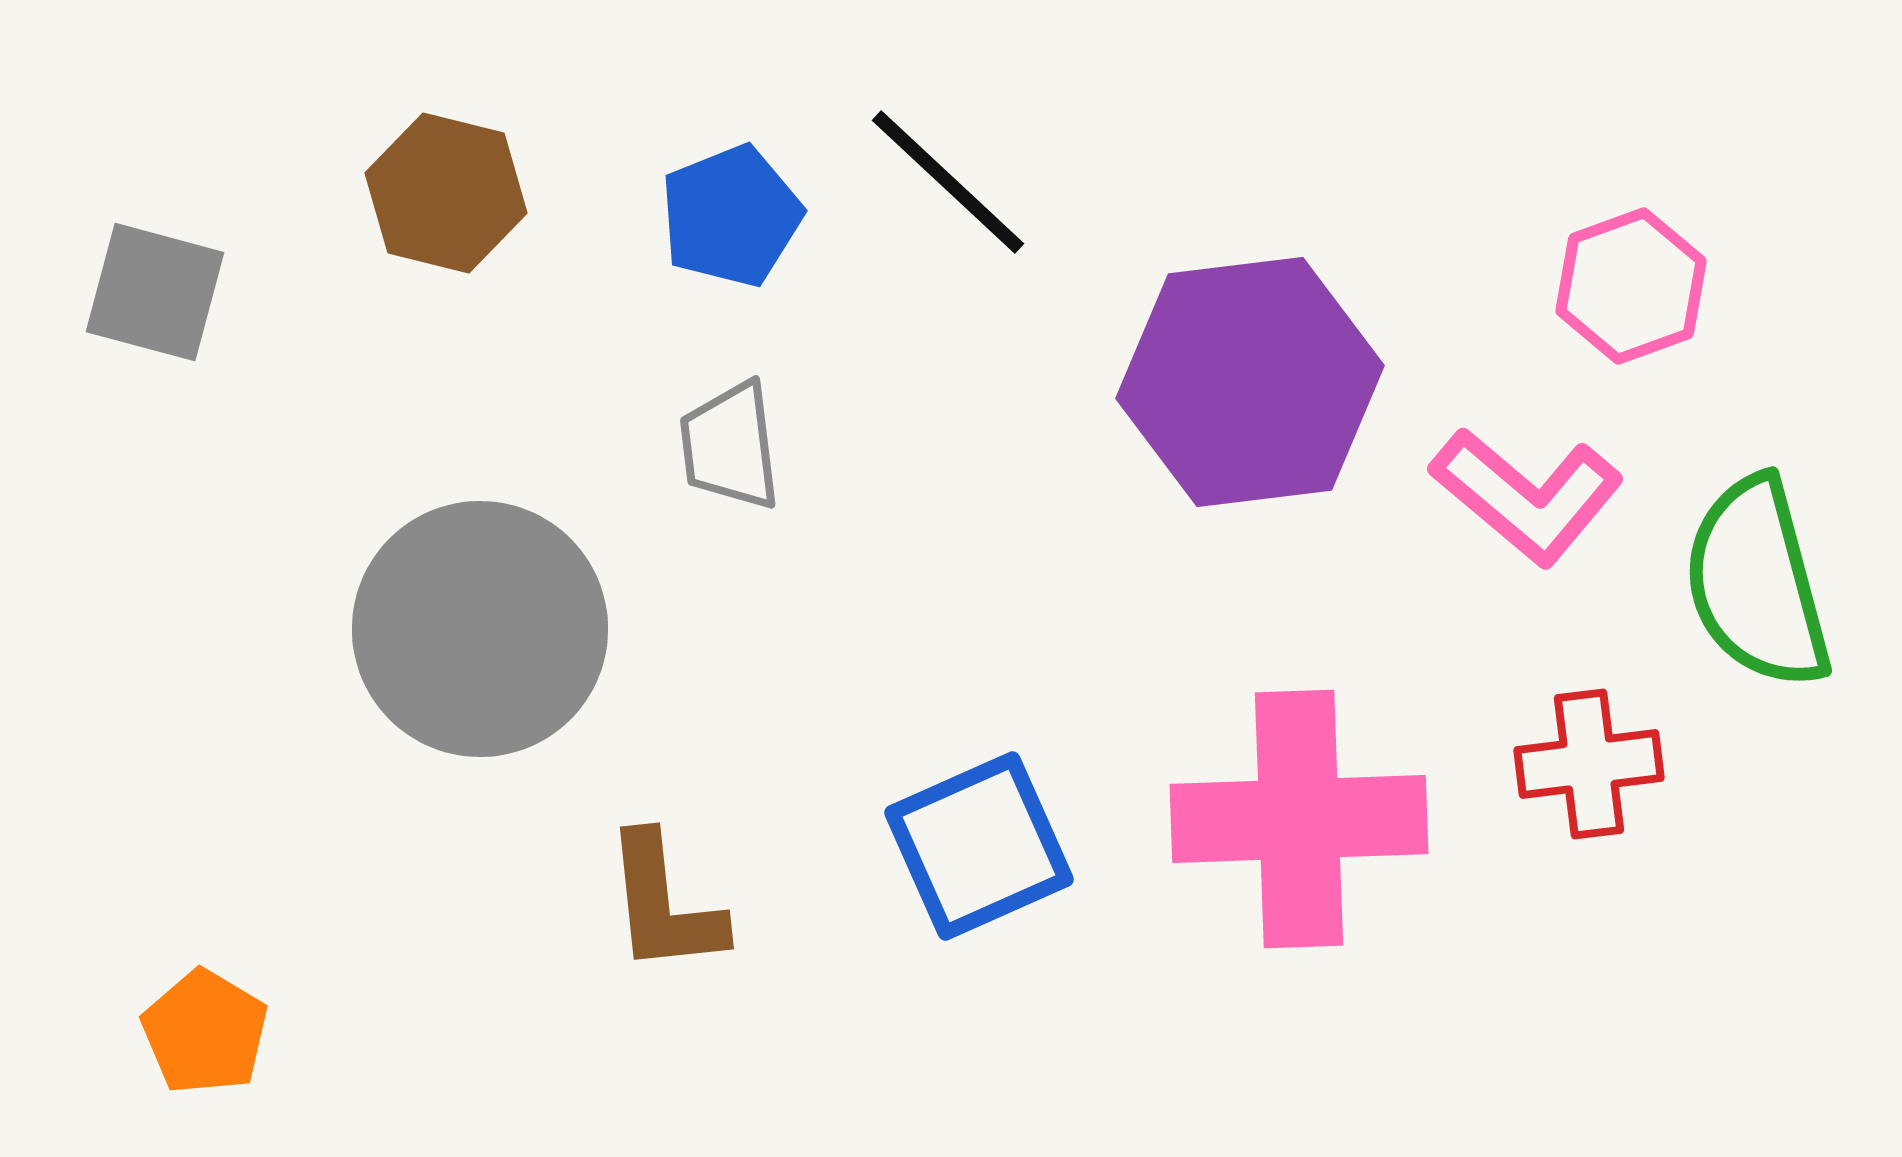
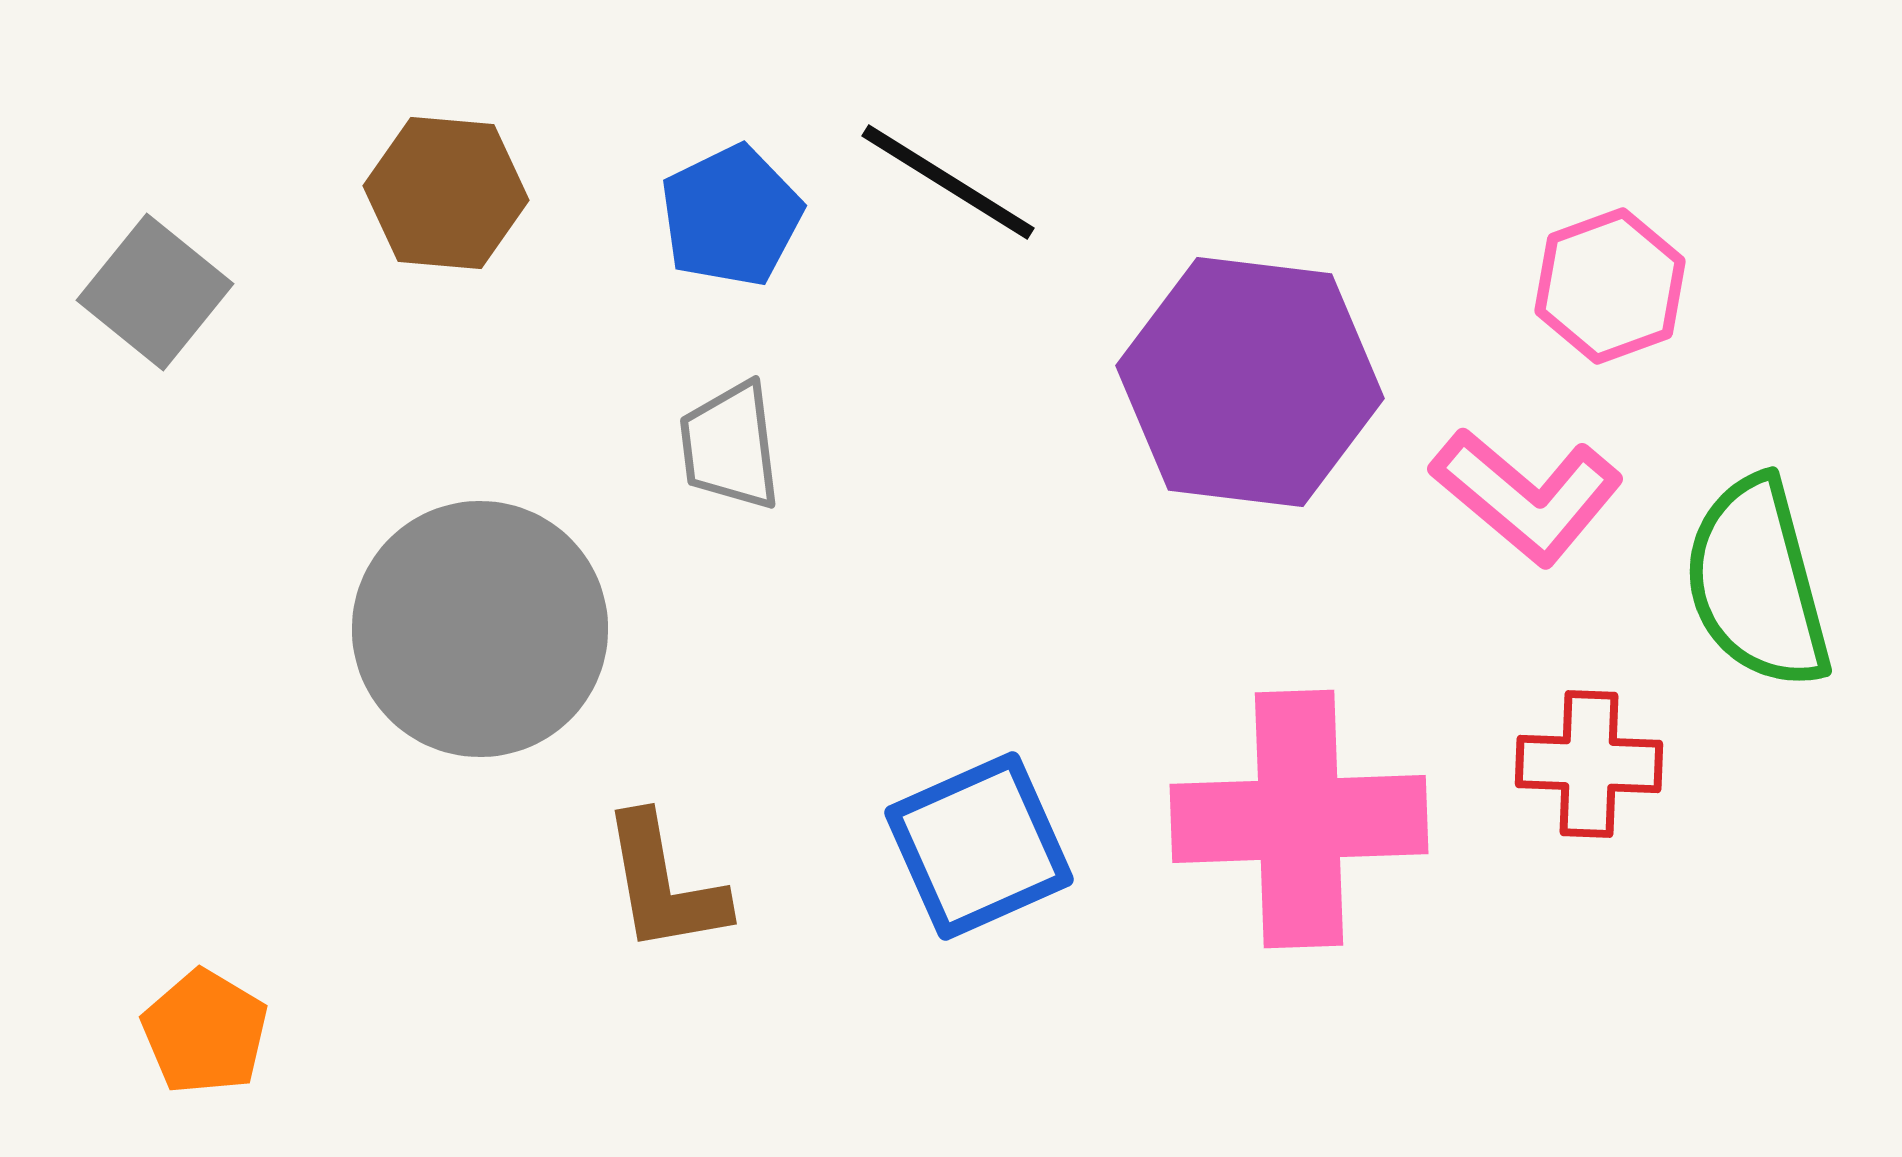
black line: rotated 11 degrees counterclockwise
brown hexagon: rotated 9 degrees counterclockwise
blue pentagon: rotated 4 degrees counterclockwise
pink hexagon: moved 21 px left
gray square: rotated 24 degrees clockwise
purple hexagon: rotated 14 degrees clockwise
red cross: rotated 9 degrees clockwise
brown L-shape: moved 20 px up; rotated 4 degrees counterclockwise
